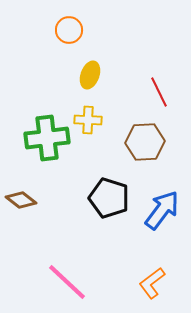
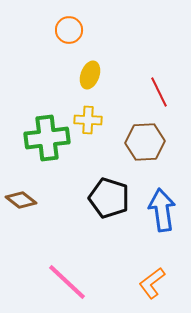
blue arrow: rotated 45 degrees counterclockwise
